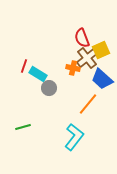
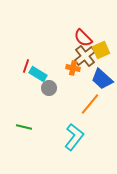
red semicircle: moved 1 px right; rotated 24 degrees counterclockwise
brown cross: moved 2 px left, 2 px up
red line: moved 2 px right
orange line: moved 2 px right
green line: moved 1 px right; rotated 28 degrees clockwise
